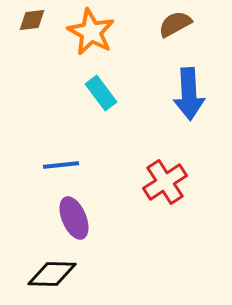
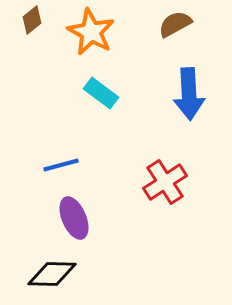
brown diamond: rotated 32 degrees counterclockwise
cyan rectangle: rotated 16 degrees counterclockwise
blue line: rotated 9 degrees counterclockwise
